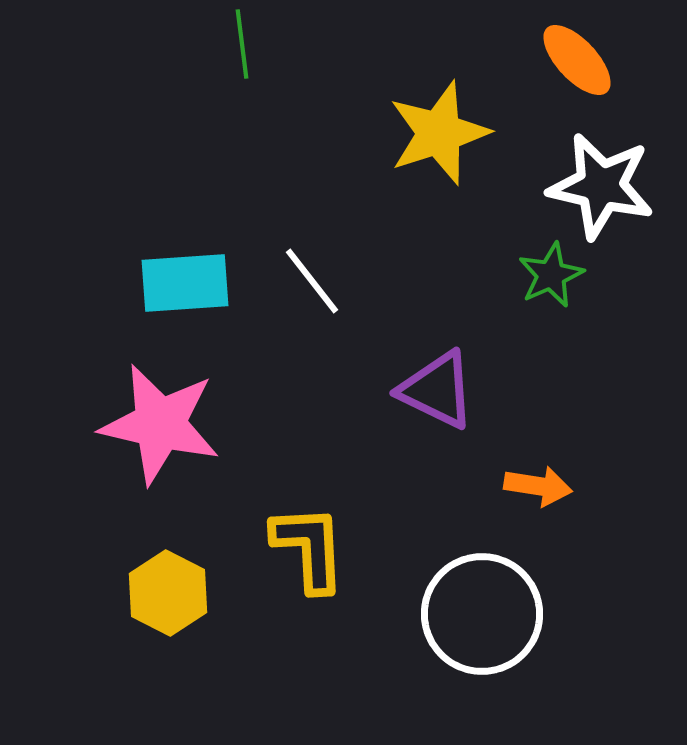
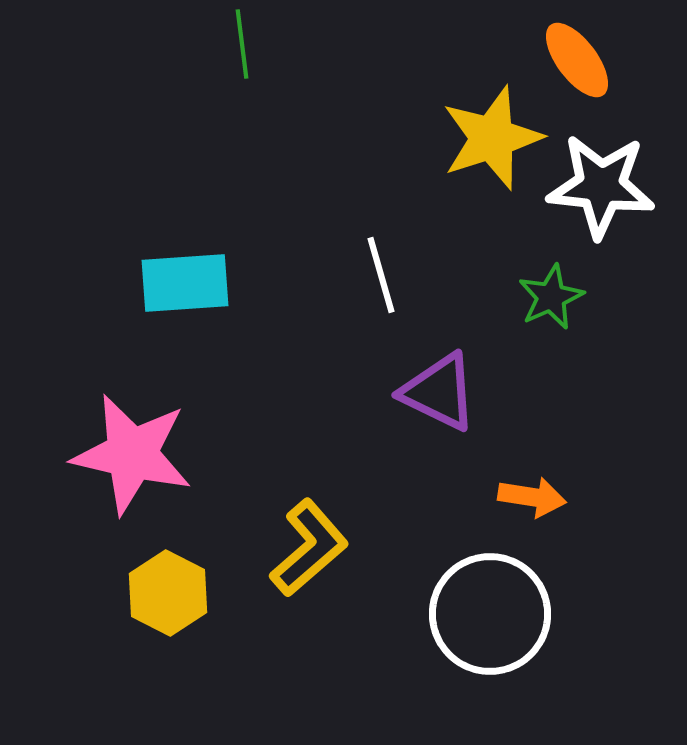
orange ellipse: rotated 6 degrees clockwise
yellow star: moved 53 px right, 5 px down
white star: rotated 7 degrees counterclockwise
green star: moved 22 px down
white line: moved 69 px right, 6 px up; rotated 22 degrees clockwise
purple triangle: moved 2 px right, 2 px down
pink star: moved 28 px left, 30 px down
orange arrow: moved 6 px left, 11 px down
yellow L-shape: rotated 52 degrees clockwise
white circle: moved 8 px right
